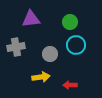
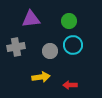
green circle: moved 1 px left, 1 px up
cyan circle: moved 3 px left
gray circle: moved 3 px up
